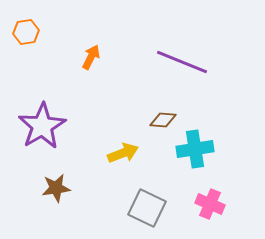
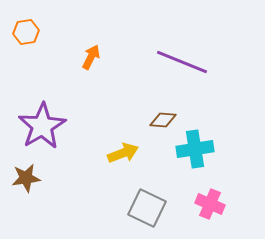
brown star: moved 30 px left, 10 px up
